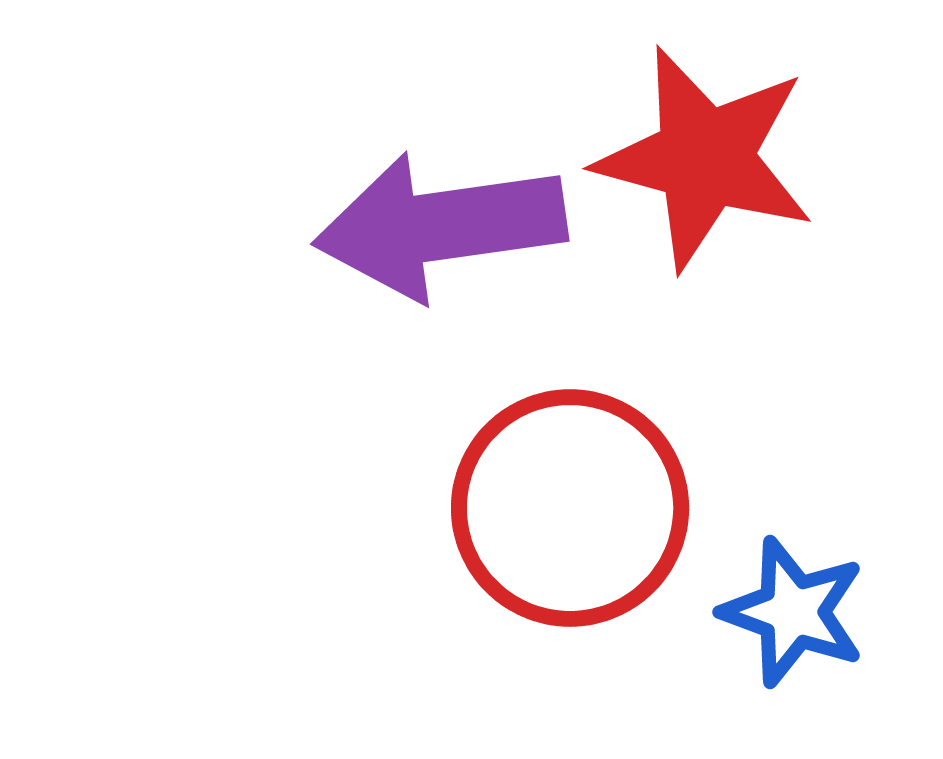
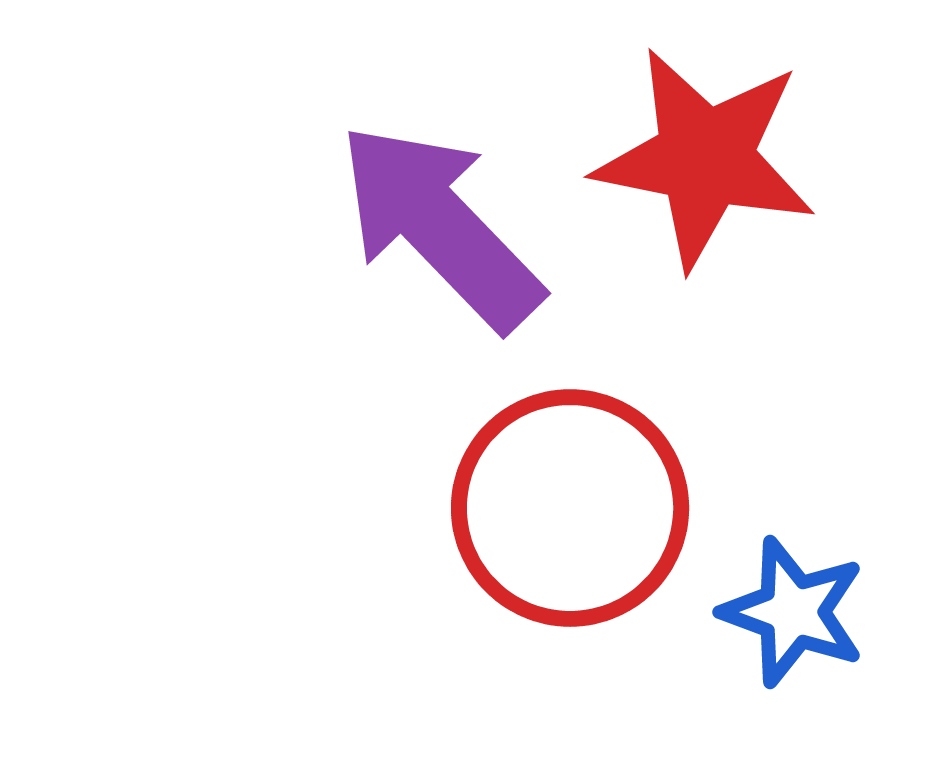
red star: rotated 4 degrees counterclockwise
purple arrow: rotated 54 degrees clockwise
